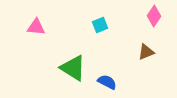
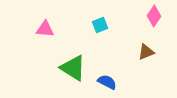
pink triangle: moved 9 px right, 2 px down
